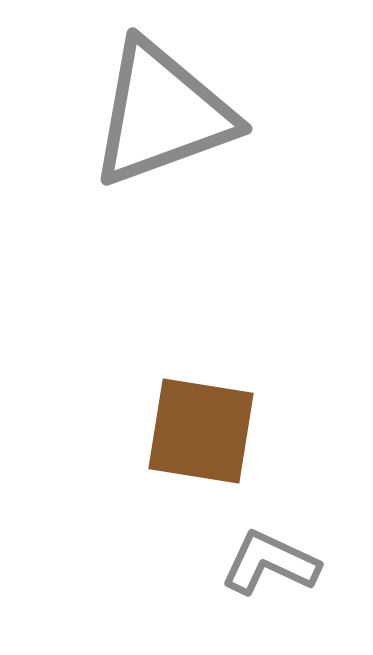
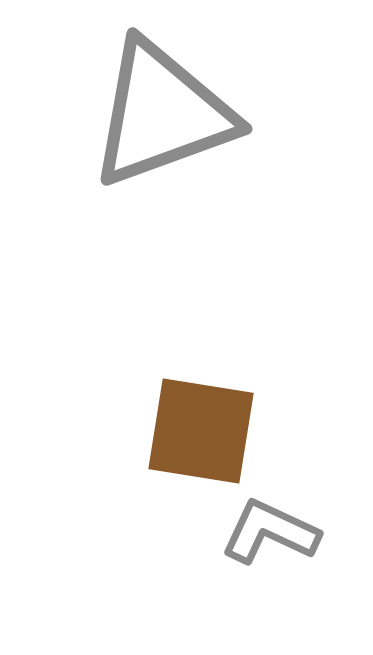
gray L-shape: moved 31 px up
